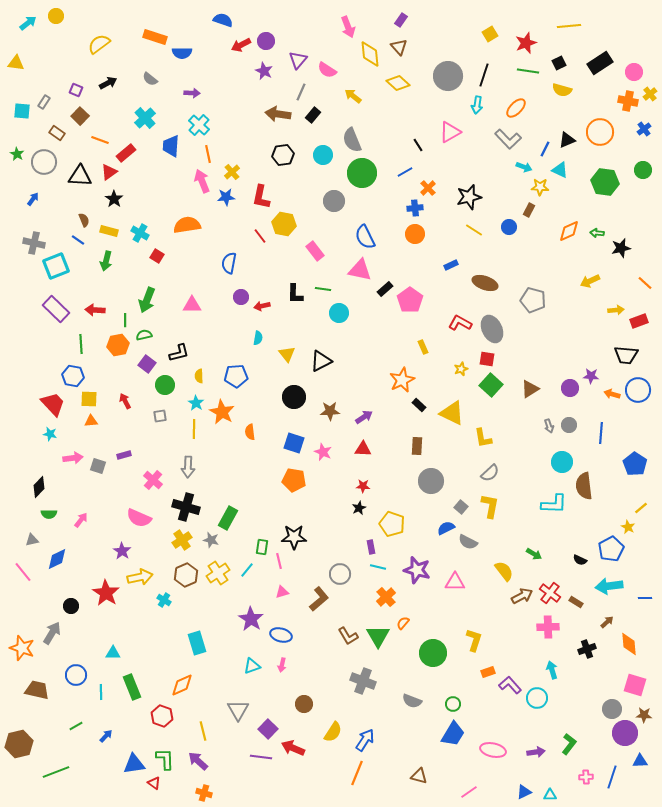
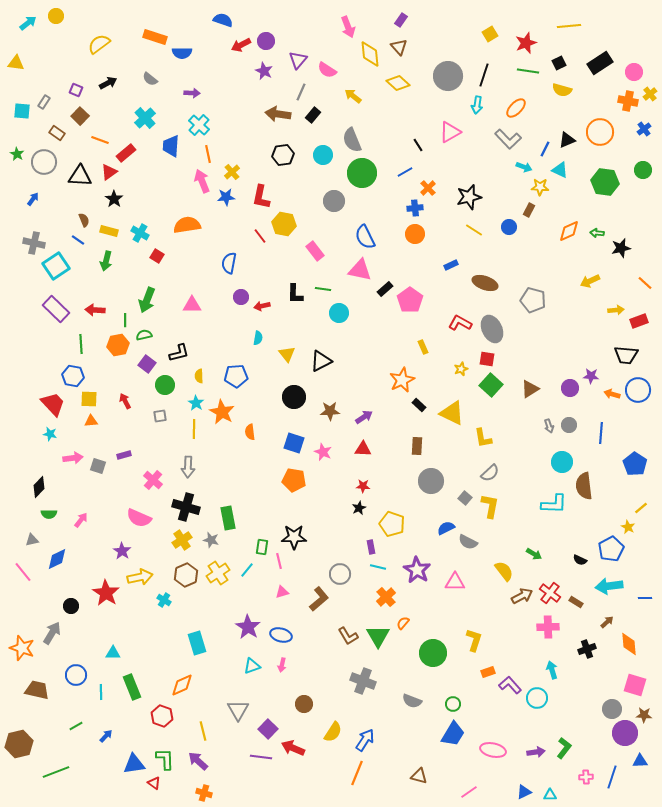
cyan square at (56, 266): rotated 12 degrees counterclockwise
gray square at (461, 507): moved 4 px right, 9 px up
green rectangle at (228, 518): rotated 40 degrees counterclockwise
purple star at (417, 570): rotated 16 degrees clockwise
purple star at (251, 619): moved 3 px left, 8 px down
green L-shape at (569, 744): moved 5 px left, 4 px down
